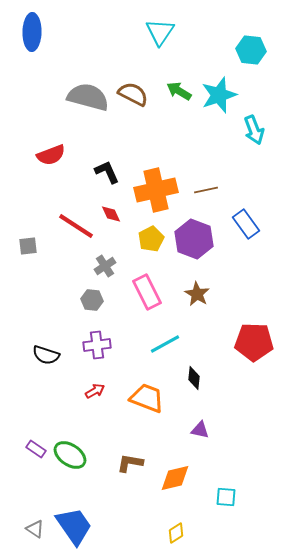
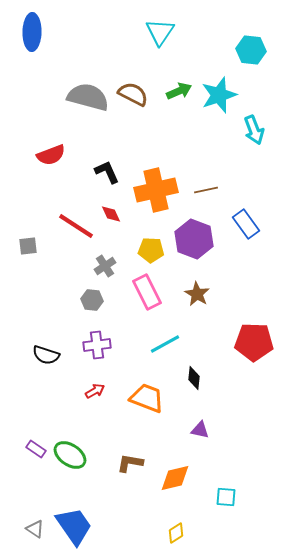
green arrow: rotated 125 degrees clockwise
yellow pentagon: moved 11 px down; rotated 30 degrees clockwise
